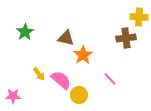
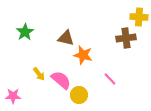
orange star: rotated 24 degrees counterclockwise
